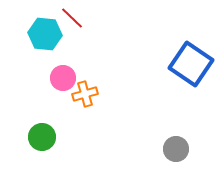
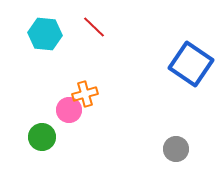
red line: moved 22 px right, 9 px down
pink circle: moved 6 px right, 32 px down
